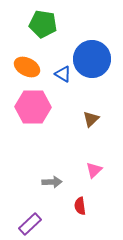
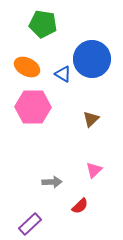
red semicircle: rotated 126 degrees counterclockwise
